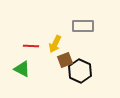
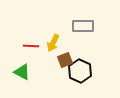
yellow arrow: moved 2 px left, 1 px up
green triangle: moved 3 px down
